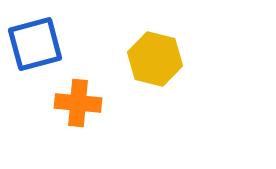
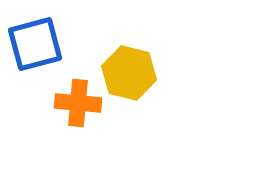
yellow hexagon: moved 26 px left, 14 px down
